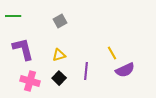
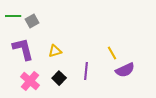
gray square: moved 28 px left
yellow triangle: moved 4 px left, 4 px up
pink cross: rotated 24 degrees clockwise
